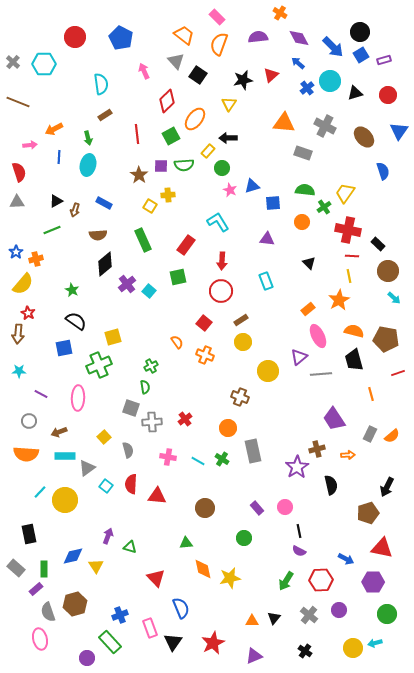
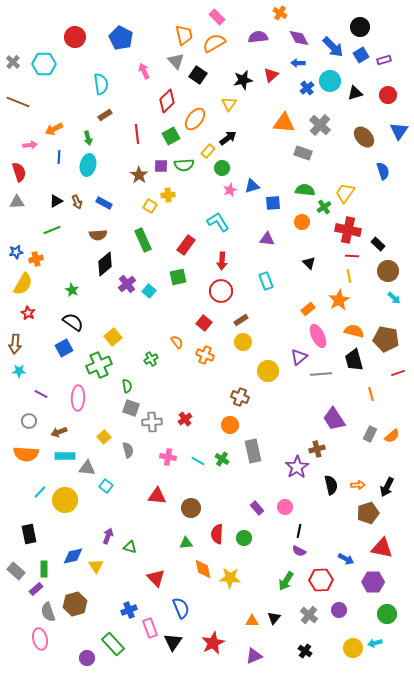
black circle at (360, 32): moved 5 px up
orange trapezoid at (184, 35): rotated 40 degrees clockwise
orange semicircle at (219, 44): moved 5 px left, 1 px up; rotated 40 degrees clockwise
blue arrow at (298, 63): rotated 40 degrees counterclockwise
gray cross at (325, 126): moved 5 px left, 1 px up; rotated 15 degrees clockwise
black arrow at (228, 138): rotated 144 degrees clockwise
pink star at (230, 190): rotated 24 degrees clockwise
brown arrow at (75, 210): moved 2 px right, 8 px up; rotated 40 degrees counterclockwise
blue star at (16, 252): rotated 24 degrees clockwise
yellow semicircle at (23, 284): rotated 10 degrees counterclockwise
black semicircle at (76, 321): moved 3 px left, 1 px down
brown arrow at (18, 334): moved 3 px left, 10 px down
yellow square at (113, 337): rotated 24 degrees counterclockwise
blue square at (64, 348): rotated 18 degrees counterclockwise
green cross at (151, 366): moved 7 px up
green semicircle at (145, 387): moved 18 px left, 1 px up
orange circle at (228, 428): moved 2 px right, 3 px up
orange arrow at (348, 455): moved 10 px right, 30 px down
gray triangle at (87, 468): rotated 42 degrees clockwise
red semicircle at (131, 484): moved 86 px right, 50 px down
brown circle at (205, 508): moved 14 px left
black line at (299, 531): rotated 24 degrees clockwise
gray rectangle at (16, 568): moved 3 px down
yellow star at (230, 578): rotated 15 degrees clockwise
blue cross at (120, 615): moved 9 px right, 5 px up
green rectangle at (110, 642): moved 3 px right, 2 px down
